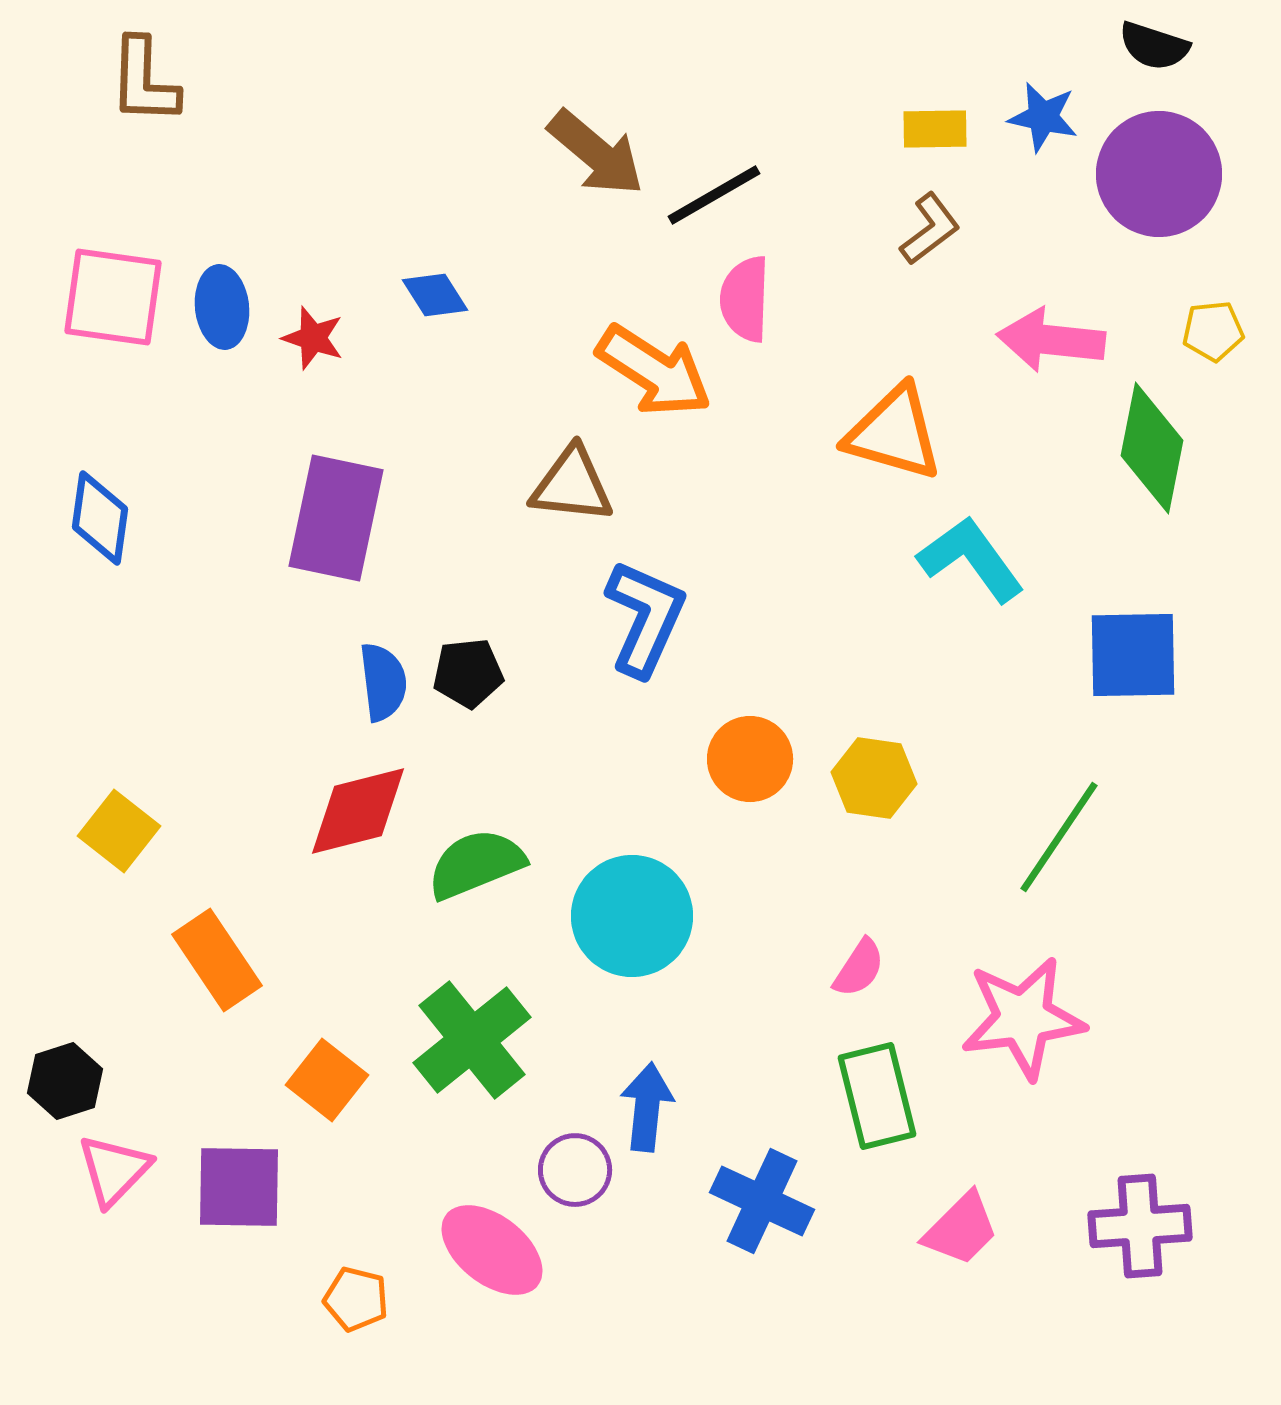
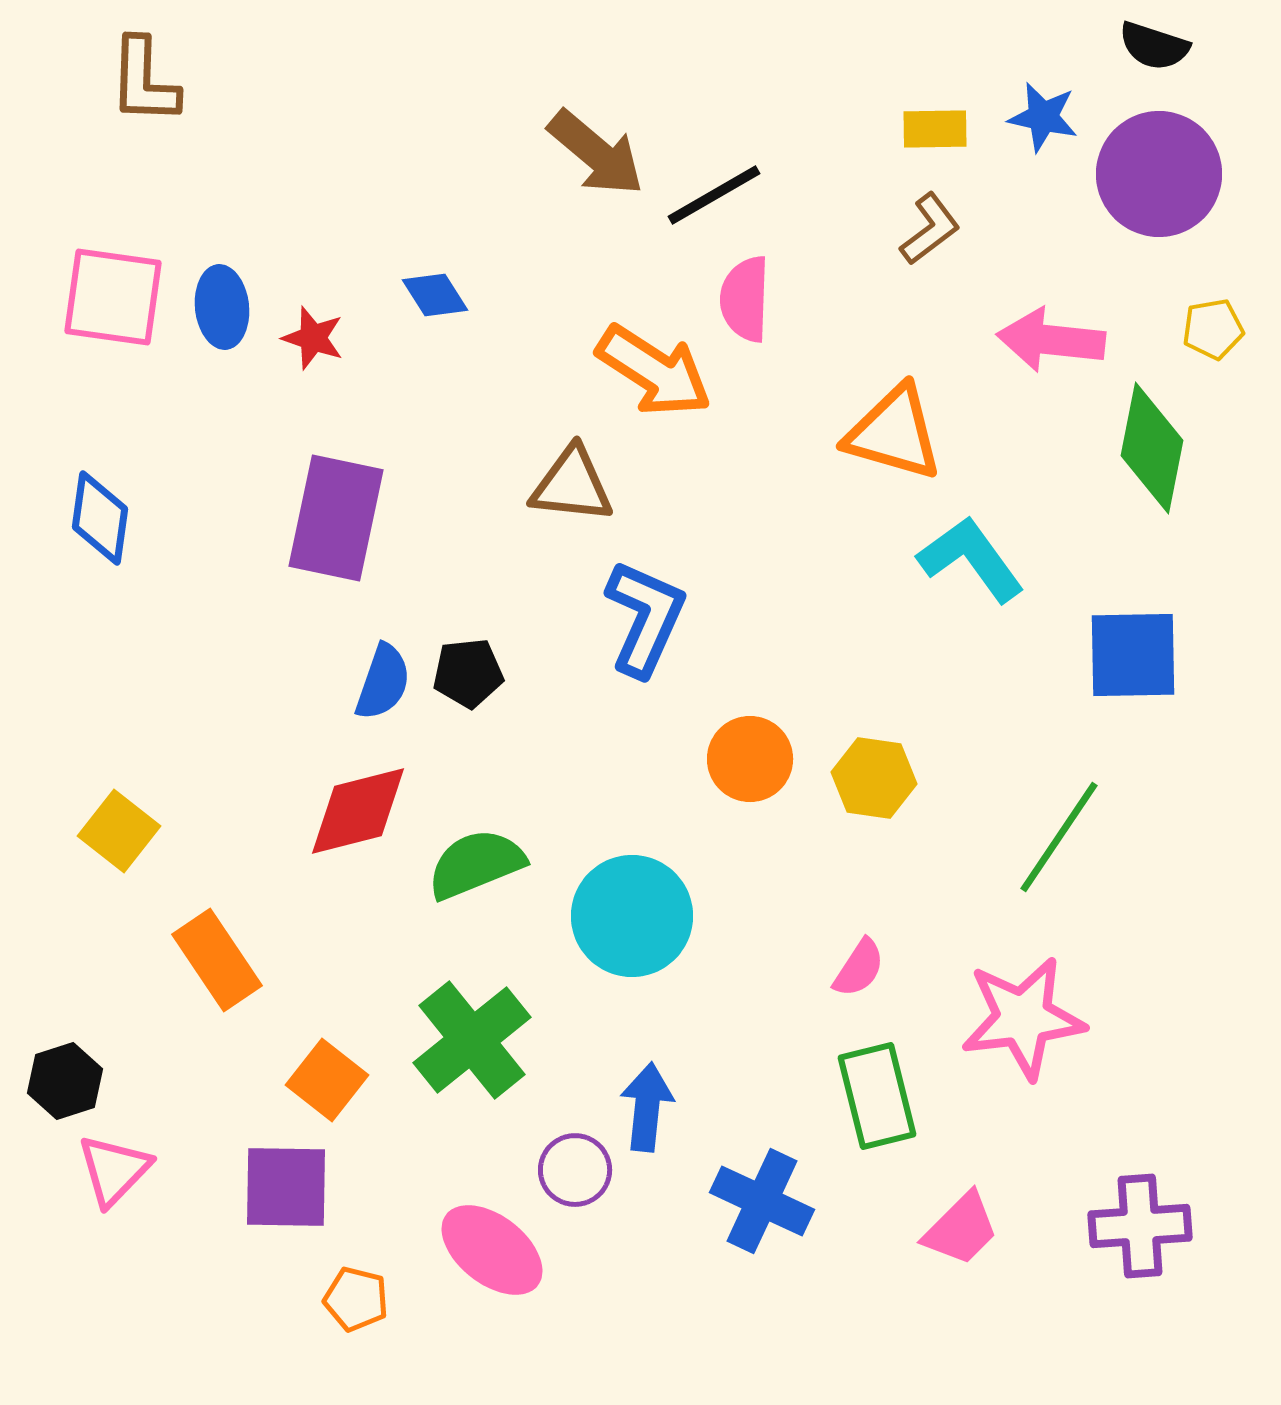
yellow pentagon at (1213, 331): moved 2 px up; rotated 4 degrees counterclockwise
blue semicircle at (383, 682): rotated 26 degrees clockwise
purple square at (239, 1187): moved 47 px right
